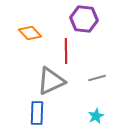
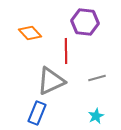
purple hexagon: moved 1 px right, 3 px down
blue rectangle: rotated 20 degrees clockwise
